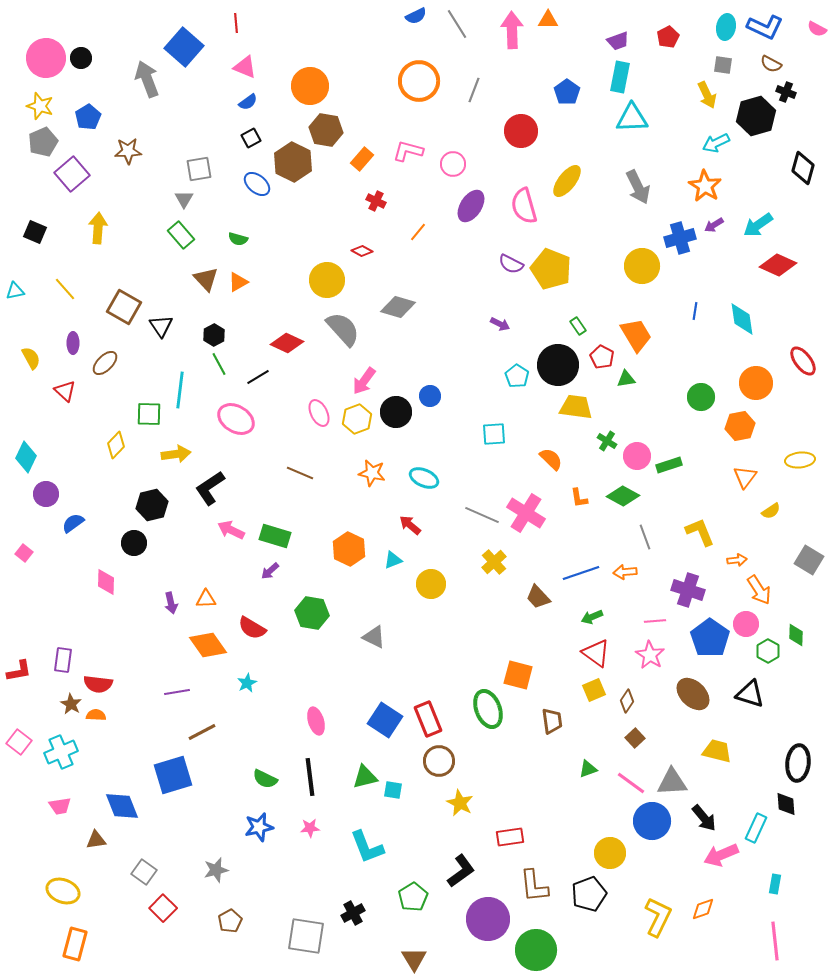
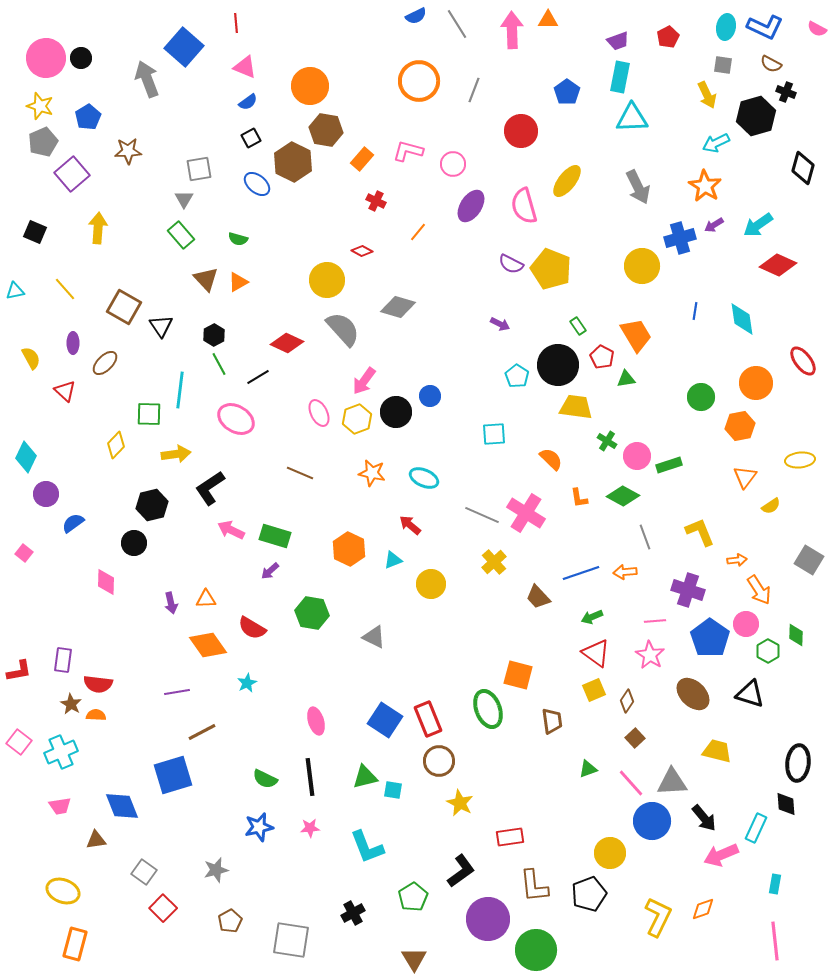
yellow semicircle at (771, 511): moved 5 px up
pink line at (631, 783): rotated 12 degrees clockwise
gray square at (306, 936): moved 15 px left, 4 px down
